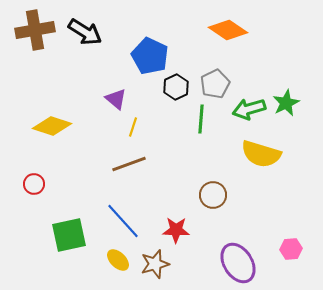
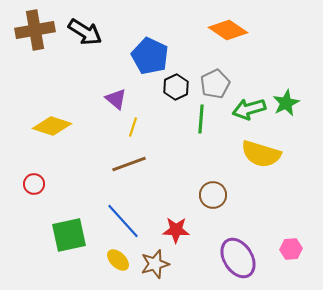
purple ellipse: moved 5 px up
